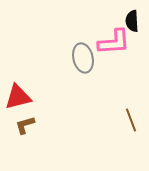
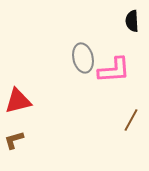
pink L-shape: moved 28 px down
red triangle: moved 4 px down
brown line: rotated 50 degrees clockwise
brown L-shape: moved 11 px left, 15 px down
